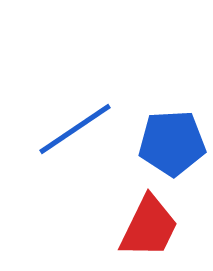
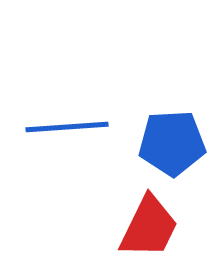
blue line: moved 8 px left, 2 px up; rotated 30 degrees clockwise
